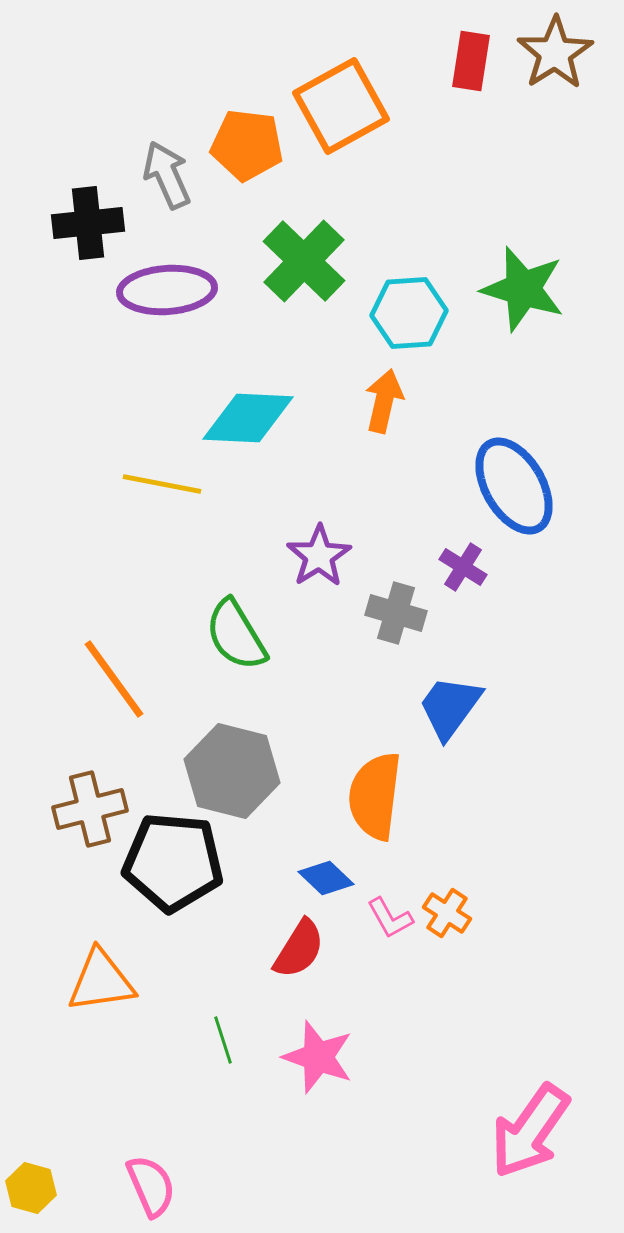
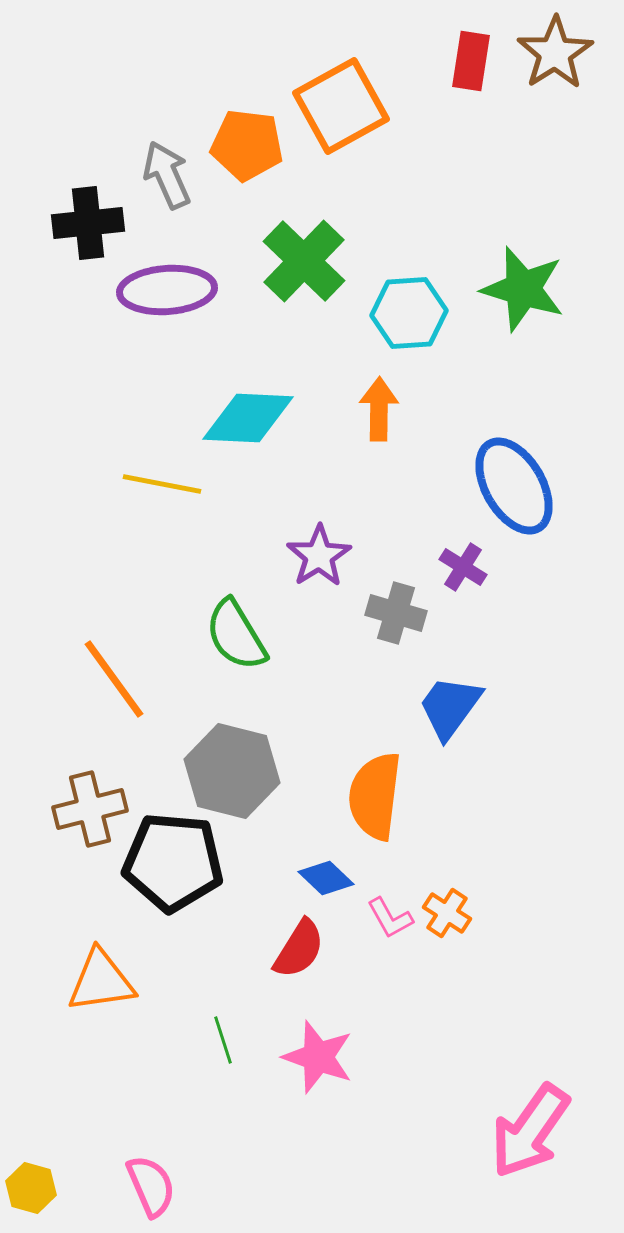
orange arrow: moved 5 px left, 8 px down; rotated 12 degrees counterclockwise
